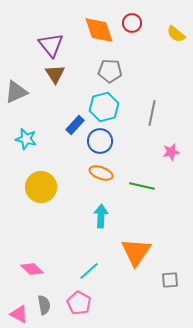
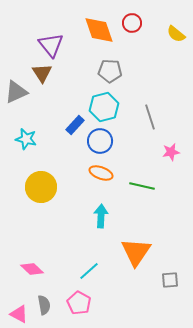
brown triangle: moved 13 px left, 1 px up
gray line: moved 2 px left, 4 px down; rotated 30 degrees counterclockwise
